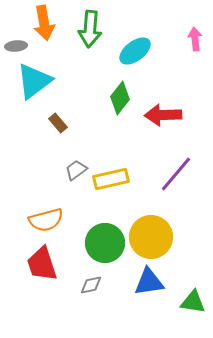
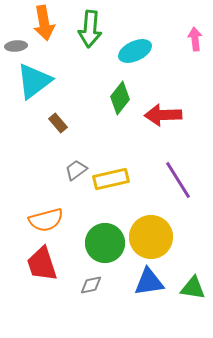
cyan ellipse: rotated 12 degrees clockwise
purple line: moved 2 px right, 6 px down; rotated 72 degrees counterclockwise
green triangle: moved 14 px up
